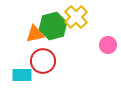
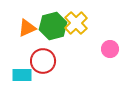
yellow cross: moved 6 px down
orange triangle: moved 8 px left, 6 px up; rotated 12 degrees counterclockwise
pink circle: moved 2 px right, 4 px down
